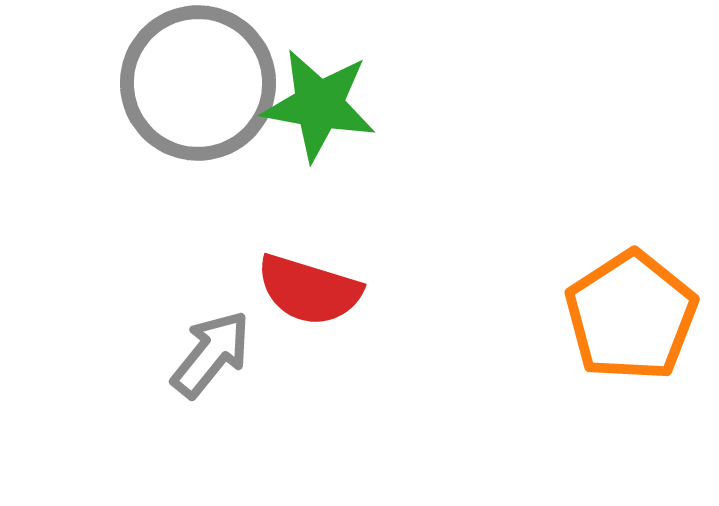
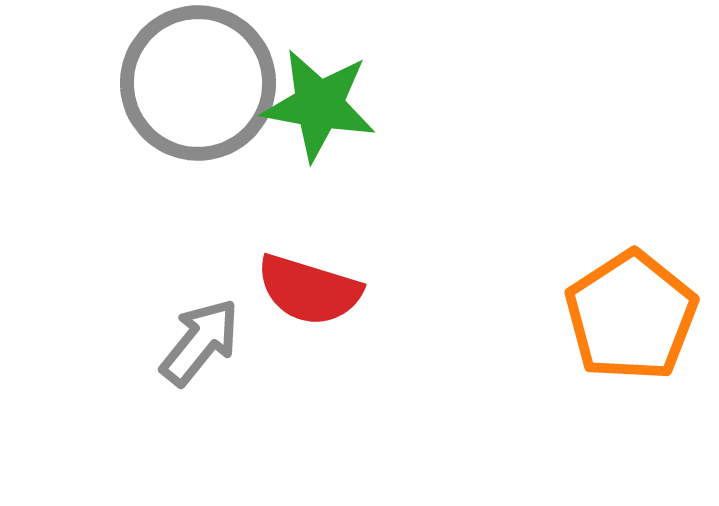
gray arrow: moved 11 px left, 12 px up
